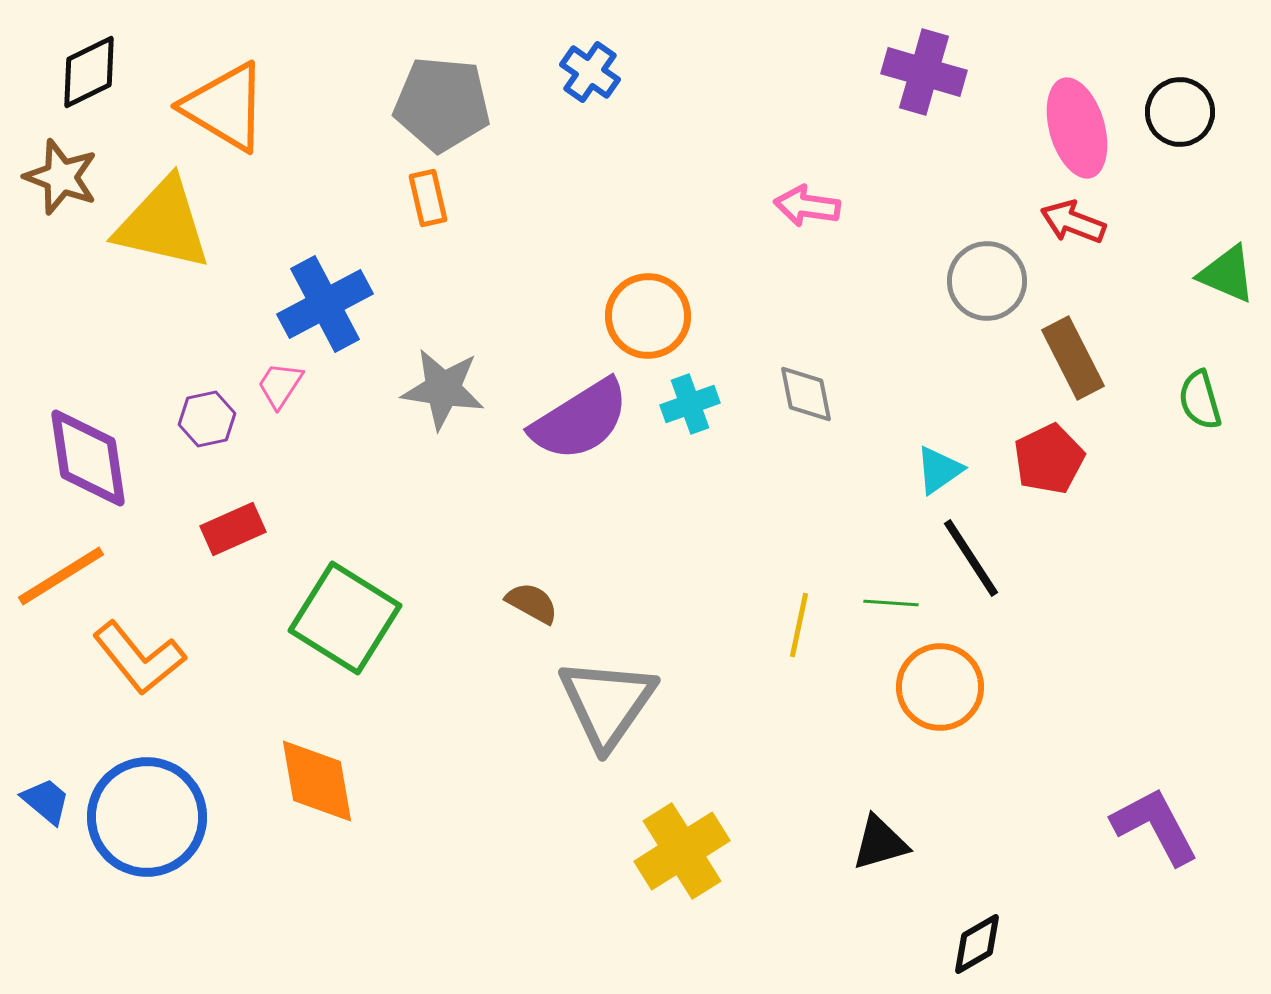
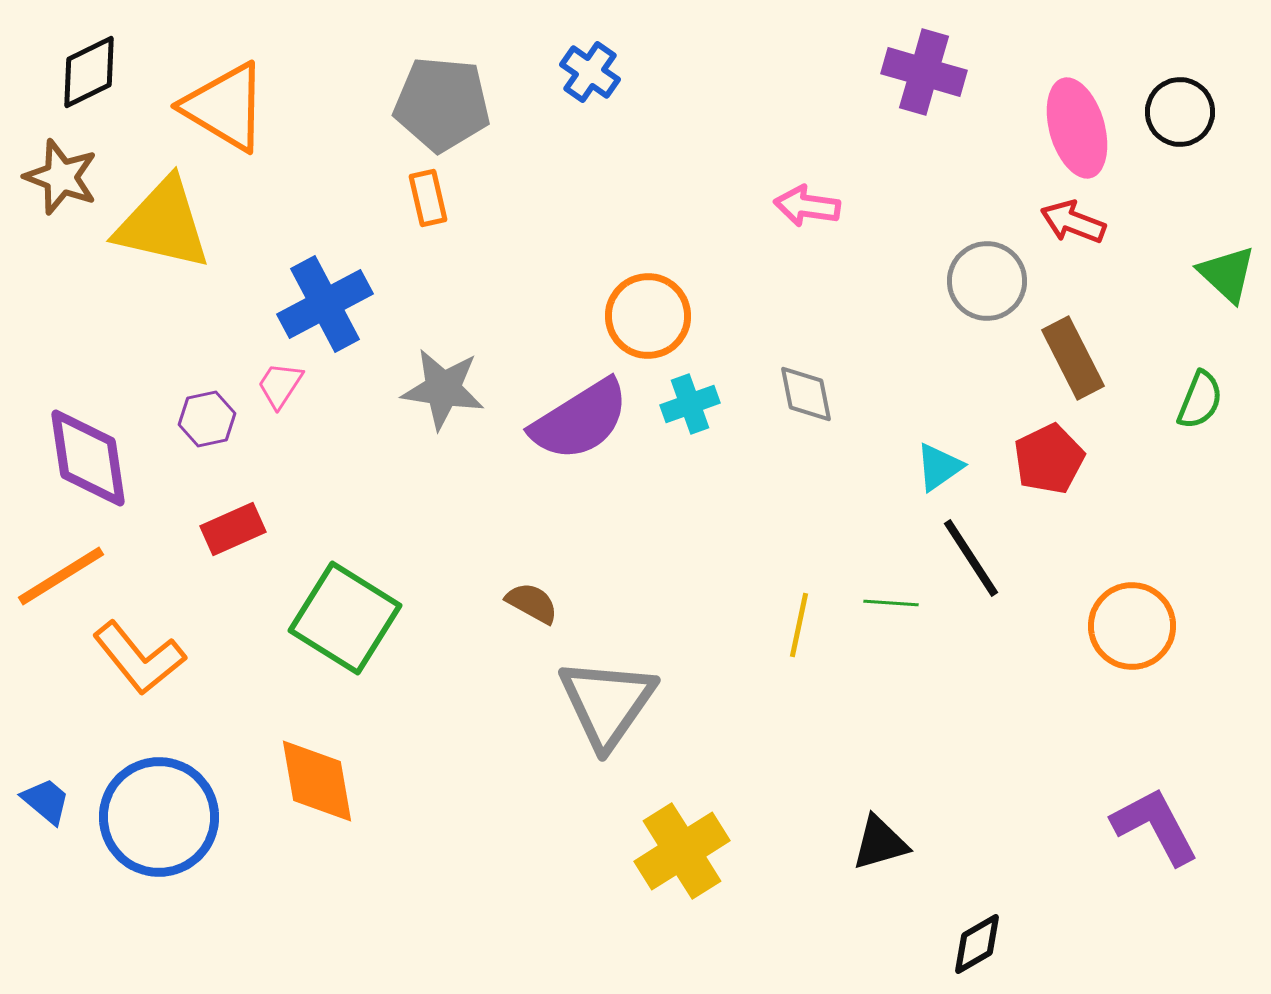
green triangle at (1227, 274): rotated 20 degrees clockwise
green semicircle at (1200, 400): rotated 142 degrees counterclockwise
cyan triangle at (939, 470): moved 3 px up
orange circle at (940, 687): moved 192 px right, 61 px up
blue circle at (147, 817): moved 12 px right
